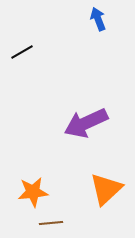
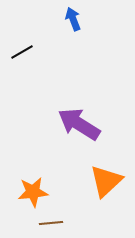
blue arrow: moved 25 px left
purple arrow: moved 7 px left, 1 px down; rotated 57 degrees clockwise
orange triangle: moved 8 px up
